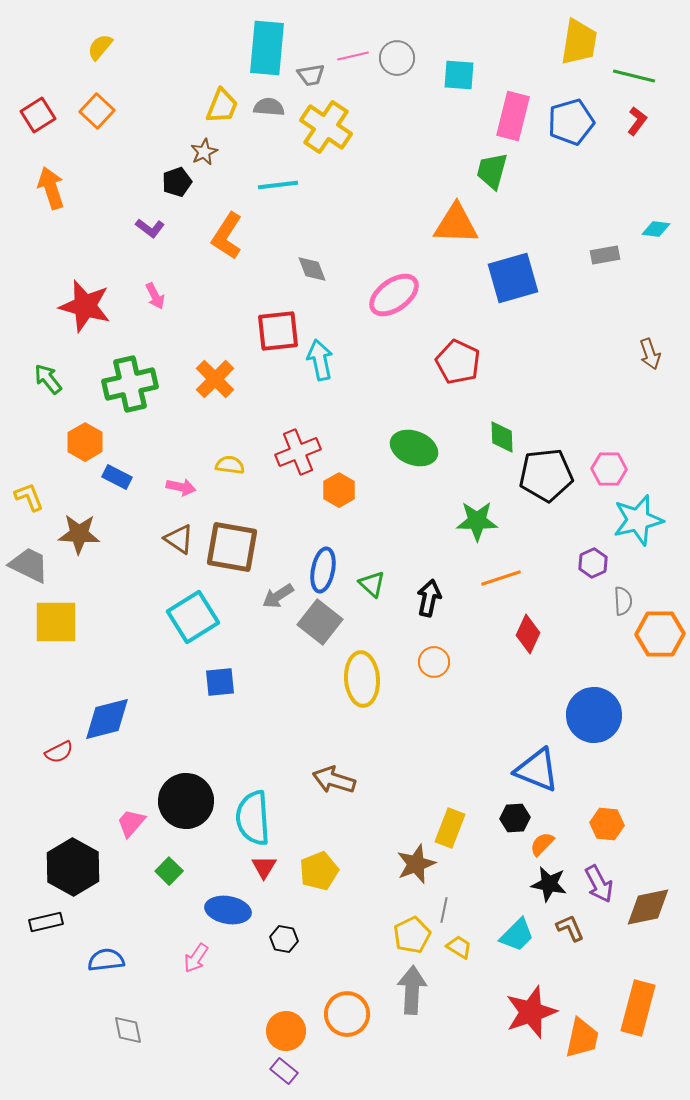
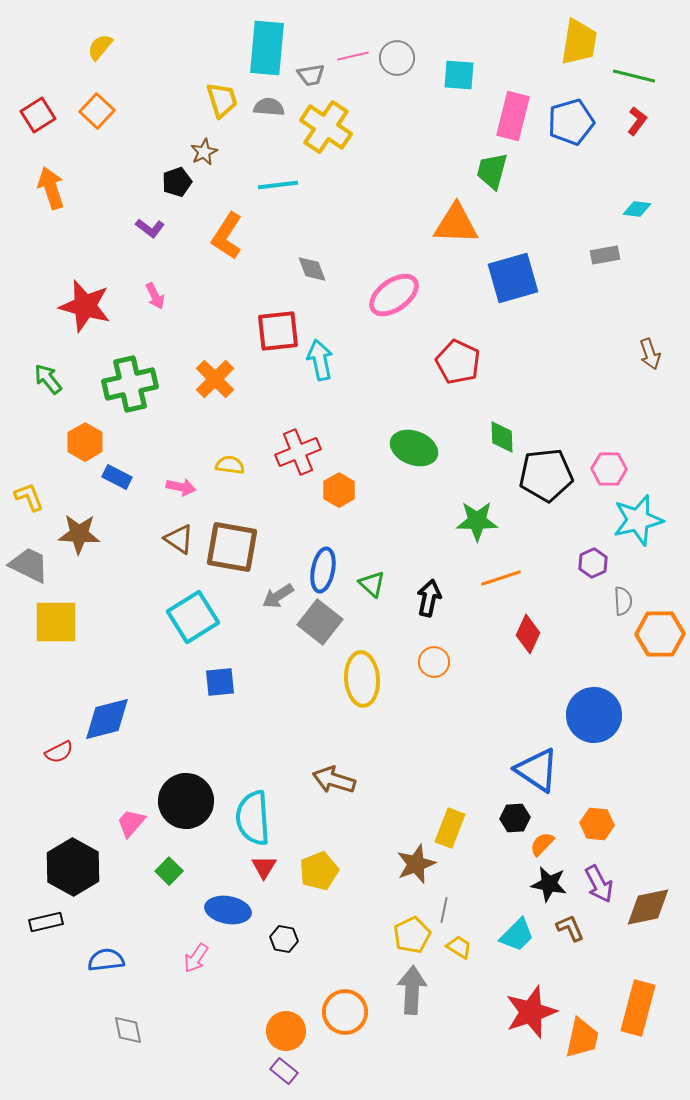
yellow trapezoid at (222, 106): moved 6 px up; rotated 39 degrees counterclockwise
cyan diamond at (656, 229): moved 19 px left, 20 px up
blue triangle at (537, 770): rotated 12 degrees clockwise
orange hexagon at (607, 824): moved 10 px left
orange circle at (347, 1014): moved 2 px left, 2 px up
